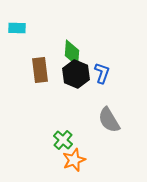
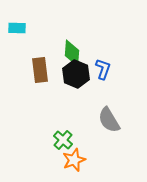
blue L-shape: moved 1 px right, 4 px up
